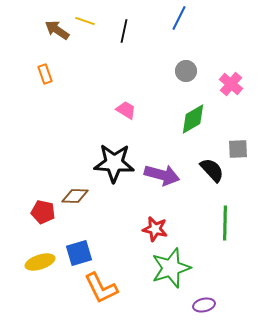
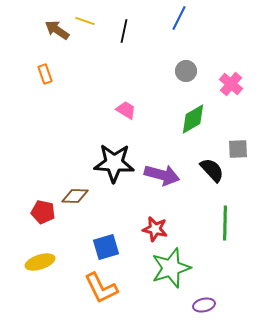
blue square: moved 27 px right, 6 px up
